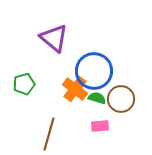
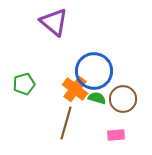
purple triangle: moved 16 px up
brown circle: moved 2 px right
pink rectangle: moved 16 px right, 9 px down
brown line: moved 17 px right, 11 px up
